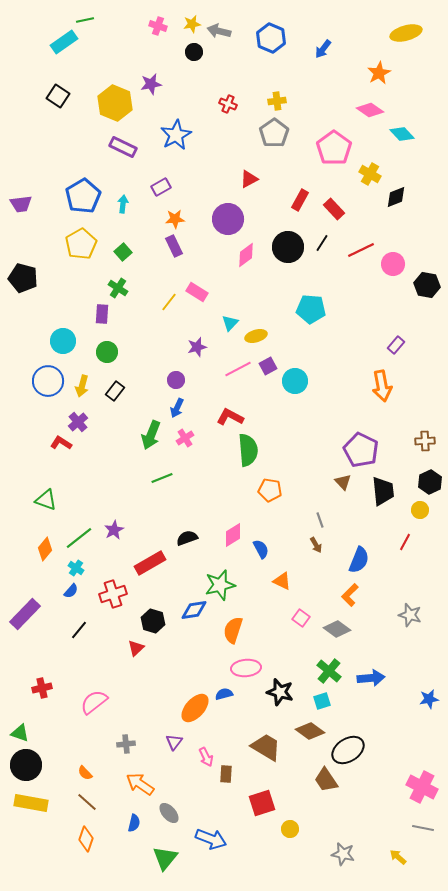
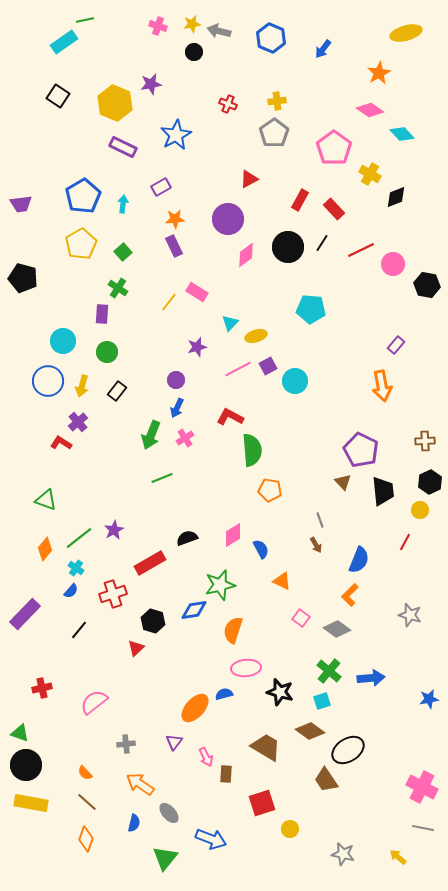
black rectangle at (115, 391): moved 2 px right
green semicircle at (248, 450): moved 4 px right
